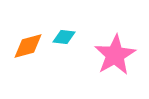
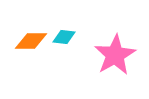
orange diamond: moved 3 px right, 5 px up; rotated 16 degrees clockwise
